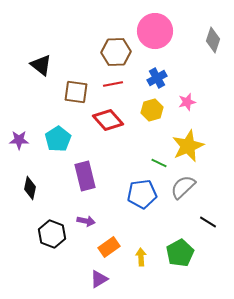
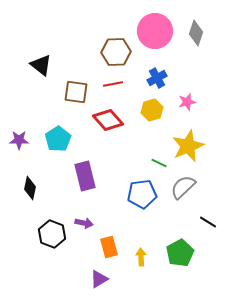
gray diamond: moved 17 px left, 7 px up
purple arrow: moved 2 px left, 2 px down
orange rectangle: rotated 70 degrees counterclockwise
